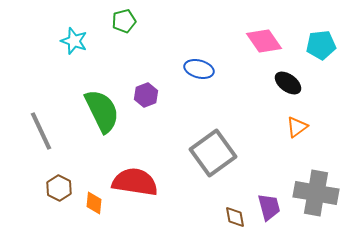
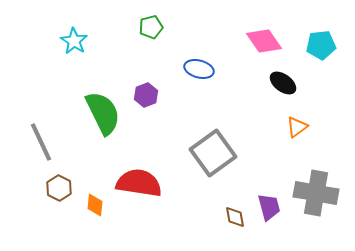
green pentagon: moved 27 px right, 6 px down
cyan star: rotated 12 degrees clockwise
black ellipse: moved 5 px left
green semicircle: moved 1 px right, 2 px down
gray line: moved 11 px down
red semicircle: moved 4 px right, 1 px down
orange diamond: moved 1 px right, 2 px down
